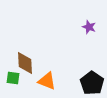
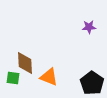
purple star: rotated 24 degrees counterclockwise
orange triangle: moved 2 px right, 4 px up
